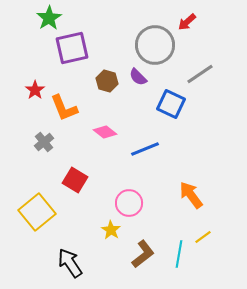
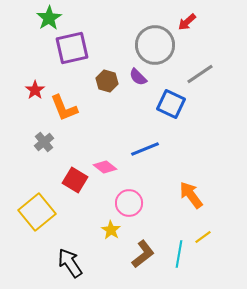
pink diamond: moved 35 px down
